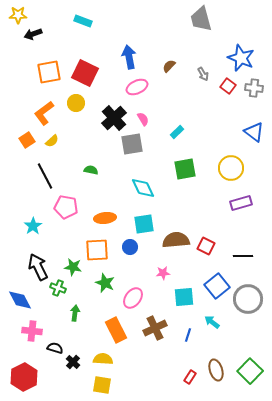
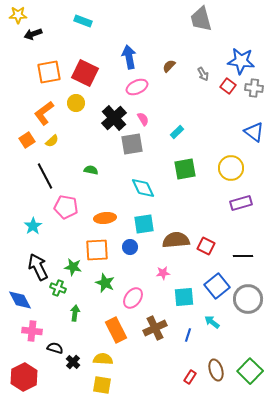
blue star at (241, 58): moved 3 px down; rotated 16 degrees counterclockwise
